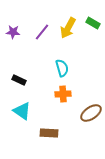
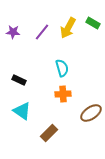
brown rectangle: rotated 48 degrees counterclockwise
